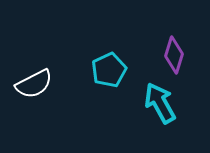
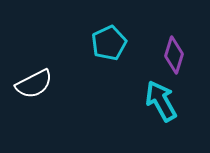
cyan pentagon: moved 27 px up
cyan arrow: moved 1 px right, 2 px up
